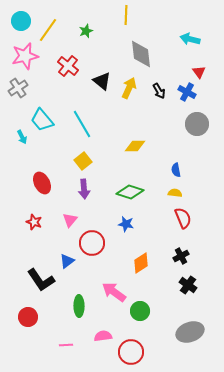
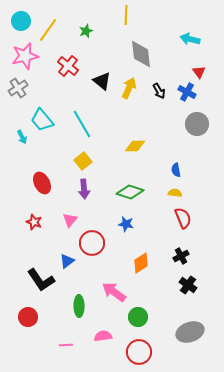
green circle at (140, 311): moved 2 px left, 6 px down
red circle at (131, 352): moved 8 px right
